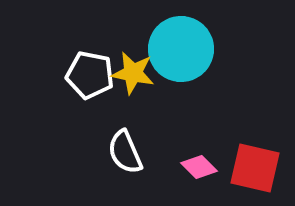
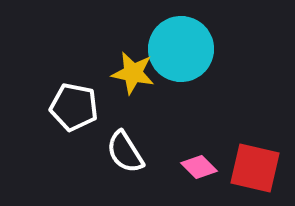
white pentagon: moved 16 px left, 32 px down
white semicircle: rotated 9 degrees counterclockwise
